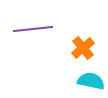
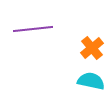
orange cross: moved 9 px right
